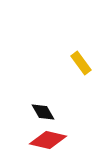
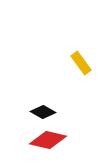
black diamond: rotated 30 degrees counterclockwise
